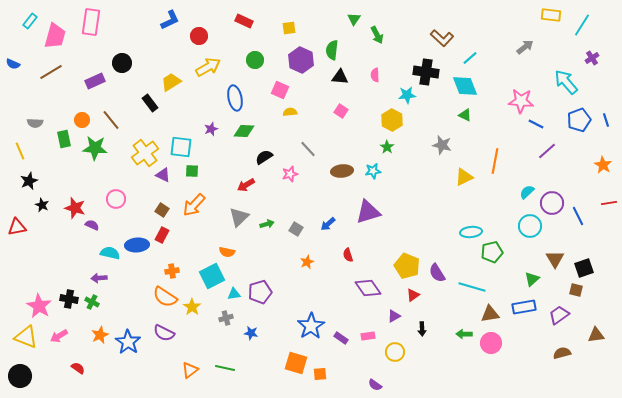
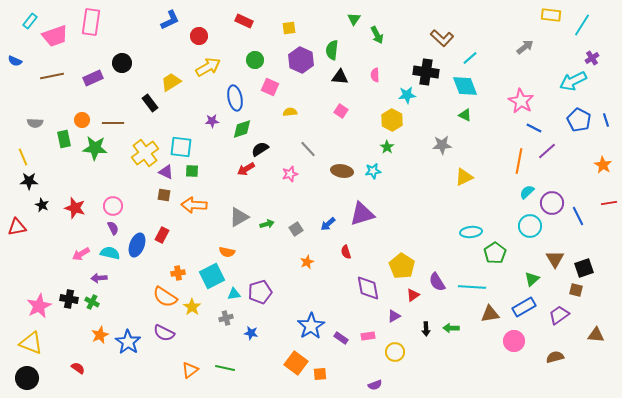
pink trapezoid at (55, 36): rotated 56 degrees clockwise
blue semicircle at (13, 64): moved 2 px right, 3 px up
brown line at (51, 72): moved 1 px right, 4 px down; rotated 20 degrees clockwise
purple rectangle at (95, 81): moved 2 px left, 3 px up
cyan arrow at (566, 82): moved 7 px right, 1 px up; rotated 76 degrees counterclockwise
pink square at (280, 90): moved 10 px left, 3 px up
pink star at (521, 101): rotated 25 degrees clockwise
brown line at (111, 120): moved 2 px right, 3 px down; rotated 50 degrees counterclockwise
blue pentagon at (579, 120): rotated 25 degrees counterclockwise
blue line at (536, 124): moved 2 px left, 4 px down
purple star at (211, 129): moved 1 px right, 8 px up; rotated 16 degrees clockwise
green diamond at (244, 131): moved 2 px left, 2 px up; rotated 20 degrees counterclockwise
gray star at (442, 145): rotated 18 degrees counterclockwise
yellow line at (20, 151): moved 3 px right, 6 px down
black semicircle at (264, 157): moved 4 px left, 8 px up
orange line at (495, 161): moved 24 px right
brown ellipse at (342, 171): rotated 15 degrees clockwise
purple triangle at (163, 175): moved 3 px right, 3 px up
black star at (29, 181): rotated 24 degrees clockwise
red arrow at (246, 185): moved 16 px up
pink circle at (116, 199): moved 3 px left, 7 px down
orange arrow at (194, 205): rotated 50 degrees clockwise
brown square at (162, 210): moved 2 px right, 15 px up; rotated 24 degrees counterclockwise
purple triangle at (368, 212): moved 6 px left, 2 px down
gray triangle at (239, 217): rotated 15 degrees clockwise
purple semicircle at (92, 225): moved 21 px right, 3 px down; rotated 40 degrees clockwise
gray square at (296, 229): rotated 24 degrees clockwise
blue ellipse at (137, 245): rotated 65 degrees counterclockwise
green pentagon at (492, 252): moved 3 px right, 1 px down; rotated 20 degrees counterclockwise
red semicircle at (348, 255): moved 2 px left, 3 px up
yellow pentagon at (407, 266): moved 5 px left; rotated 10 degrees clockwise
orange cross at (172, 271): moved 6 px right, 2 px down
purple semicircle at (437, 273): moved 9 px down
cyan line at (472, 287): rotated 12 degrees counterclockwise
purple diamond at (368, 288): rotated 24 degrees clockwise
pink star at (39, 306): rotated 15 degrees clockwise
blue rectangle at (524, 307): rotated 20 degrees counterclockwise
black arrow at (422, 329): moved 4 px right
green arrow at (464, 334): moved 13 px left, 6 px up
brown triangle at (596, 335): rotated 12 degrees clockwise
pink arrow at (59, 336): moved 22 px right, 82 px up
yellow triangle at (26, 337): moved 5 px right, 6 px down
pink circle at (491, 343): moved 23 px right, 2 px up
brown semicircle at (562, 353): moved 7 px left, 4 px down
orange square at (296, 363): rotated 20 degrees clockwise
black circle at (20, 376): moved 7 px right, 2 px down
purple semicircle at (375, 385): rotated 56 degrees counterclockwise
